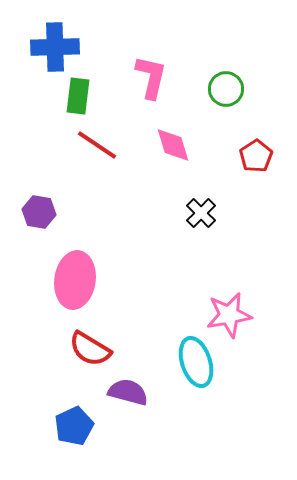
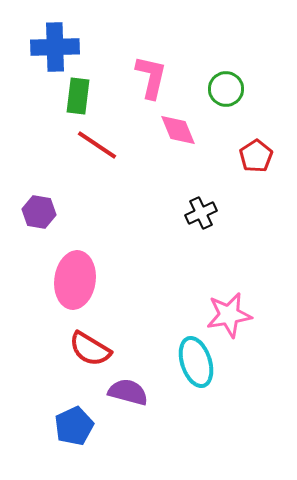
pink diamond: moved 5 px right, 15 px up; rotated 6 degrees counterclockwise
black cross: rotated 20 degrees clockwise
